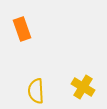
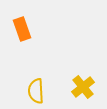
yellow cross: rotated 20 degrees clockwise
